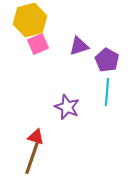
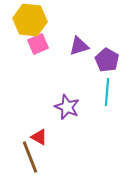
yellow hexagon: rotated 20 degrees clockwise
red triangle: moved 3 px right; rotated 12 degrees clockwise
brown line: moved 2 px left, 1 px up; rotated 40 degrees counterclockwise
